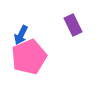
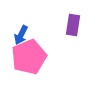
purple rectangle: rotated 35 degrees clockwise
